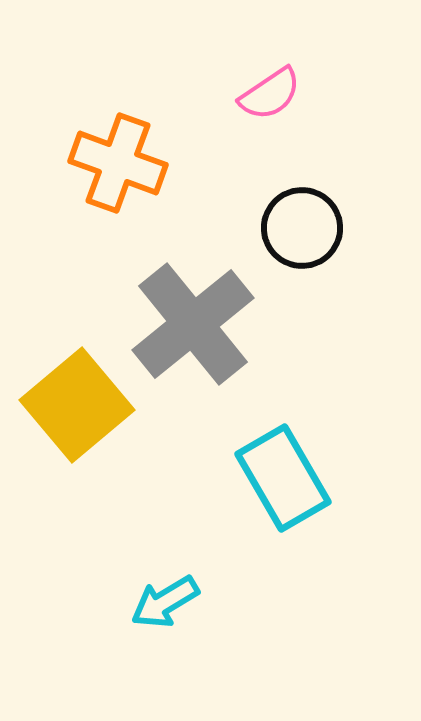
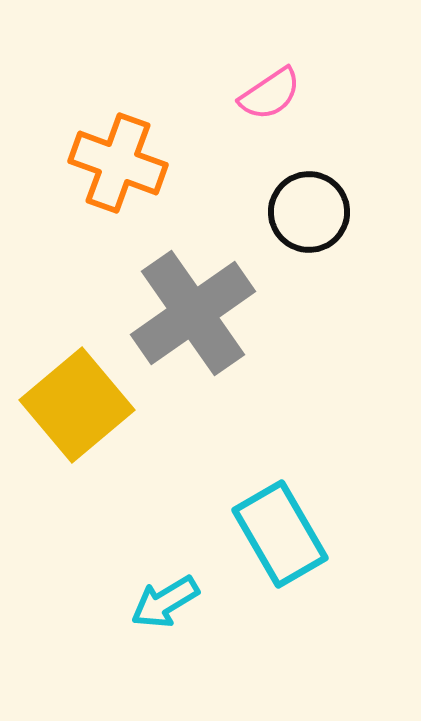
black circle: moved 7 px right, 16 px up
gray cross: moved 11 px up; rotated 4 degrees clockwise
cyan rectangle: moved 3 px left, 56 px down
